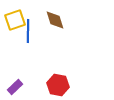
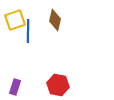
brown diamond: rotated 30 degrees clockwise
purple rectangle: rotated 28 degrees counterclockwise
